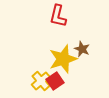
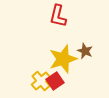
brown star: moved 3 px right, 2 px down
